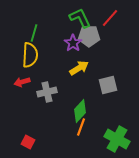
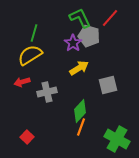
gray pentagon: rotated 15 degrees clockwise
yellow semicircle: rotated 125 degrees counterclockwise
red square: moved 1 px left, 5 px up; rotated 16 degrees clockwise
